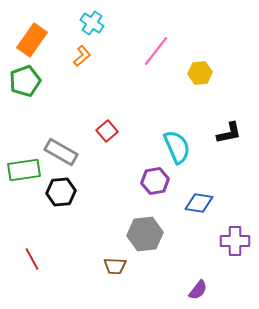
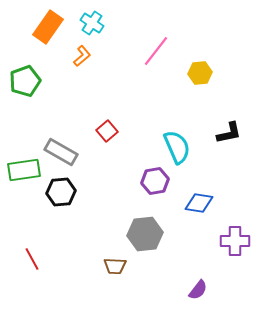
orange rectangle: moved 16 px right, 13 px up
